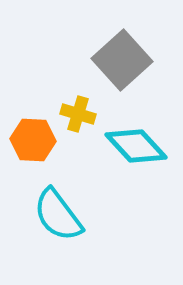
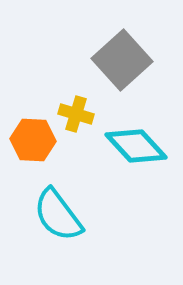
yellow cross: moved 2 px left
